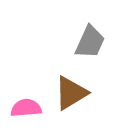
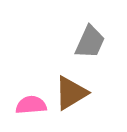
pink semicircle: moved 5 px right, 3 px up
